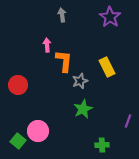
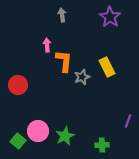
gray star: moved 2 px right, 4 px up
green star: moved 18 px left, 27 px down
